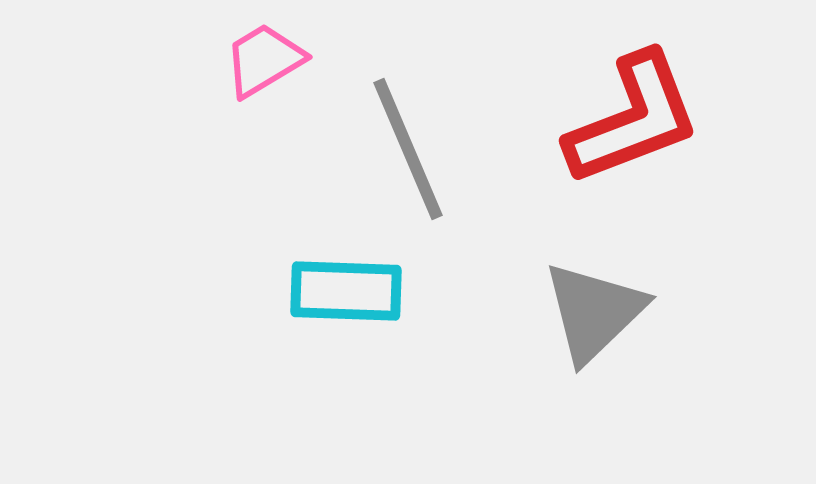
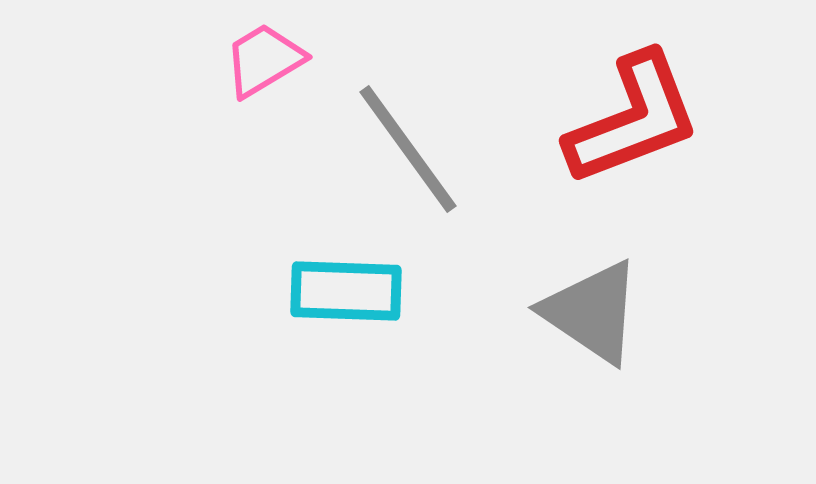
gray line: rotated 13 degrees counterclockwise
gray triangle: moved 2 px left; rotated 42 degrees counterclockwise
